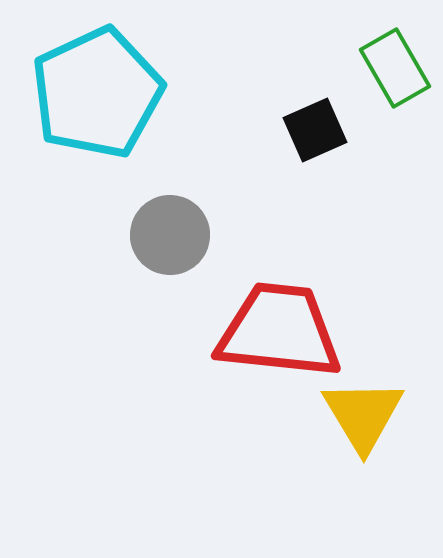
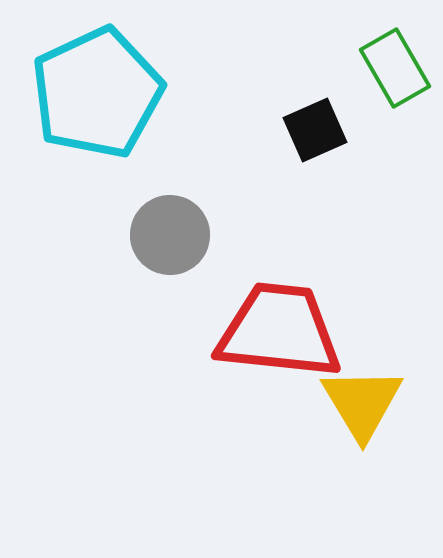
yellow triangle: moved 1 px left, 12 px up
